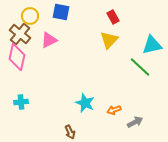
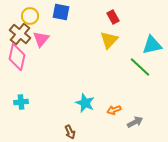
pink triangle: moved 8 px left, 1 px up; rotated 24 degrees counterclockwise
